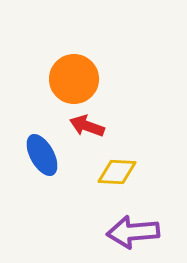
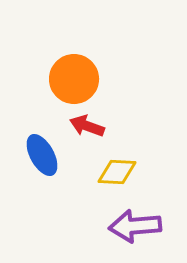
purple arrow: moved 2 px right, 6 px up
